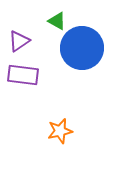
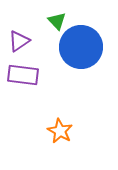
green triangle: rotated 18 degrees clockwise
blue circle: moved 1 px left, 1 px up
orange star: rotated 30 degrees counterclockwise
